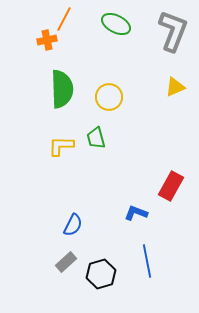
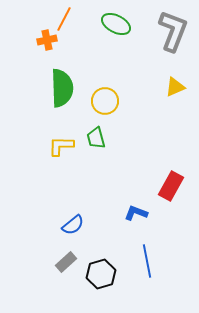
green semicircle: moved 1 px up
yellow circle: moved 4 px left, 4 px down
blue semicircle: rotated 25 degrees clockwise
